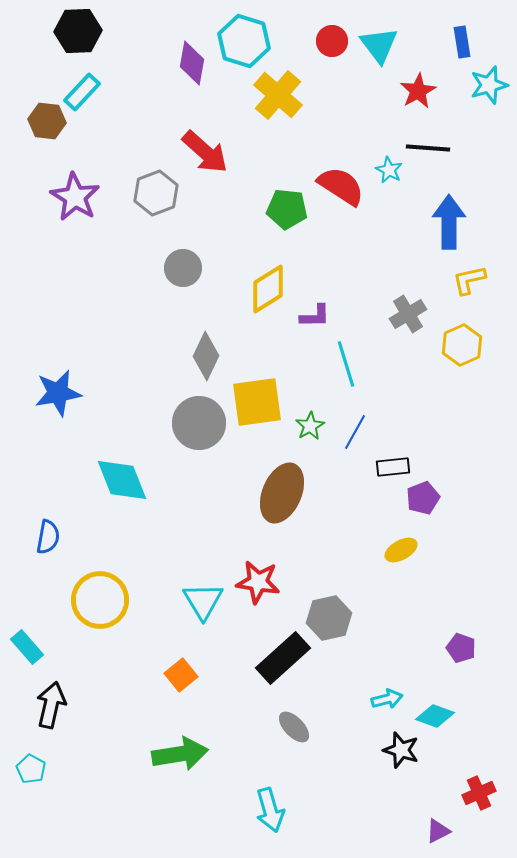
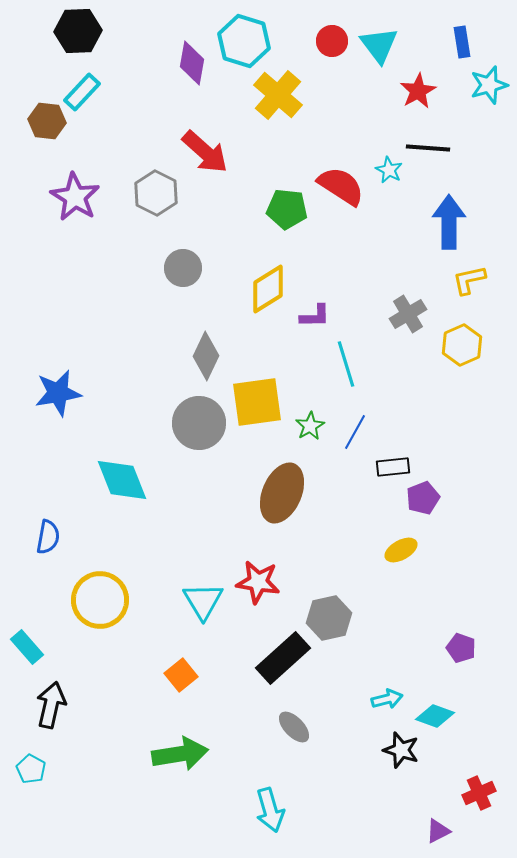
gray hexagon at (156, 193): rotated 12 degrees counterclockwise
